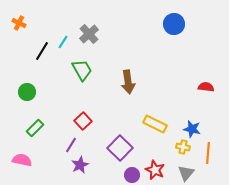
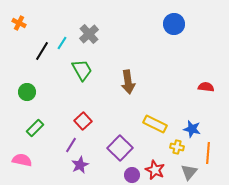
cyan line: moved 1 px left, 1 px down
yellow cross: moved 6 px left
gray triangle: moved 3 px right, 1 px up
